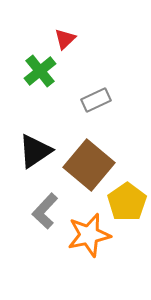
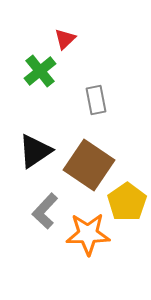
gray rectangle: rotated 76 degrees counterclockwise
brown square: rotated 6 degrees counterclockwise
orange star: moved 1 px left, 1 px up; rotated 12 degrees clockwise
